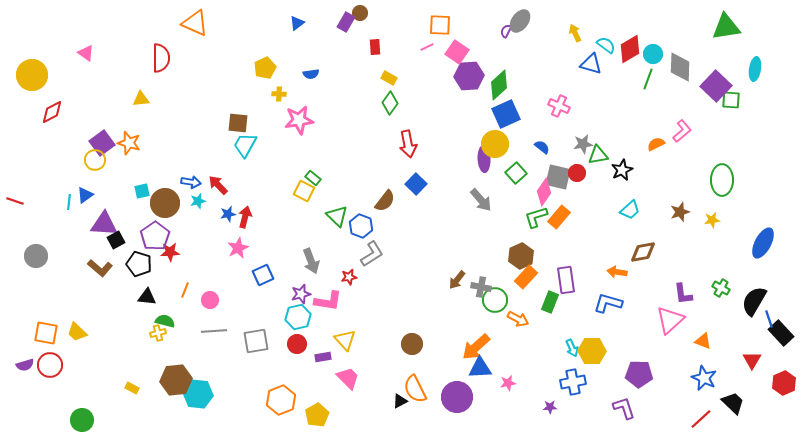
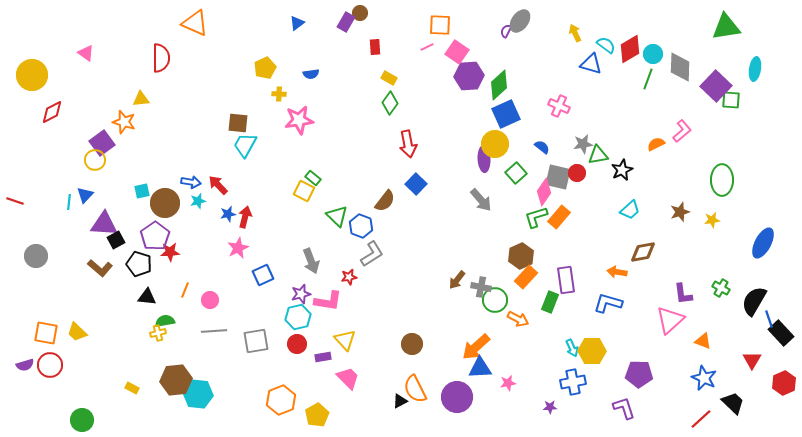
orange star at (129, 143): moved 5 px left, 21 px up
blue triangle at (85, 195): rotated 12 degrees counterclockwise
green semicircle at (165, 321): rotated 24 degrees counterclockwise
